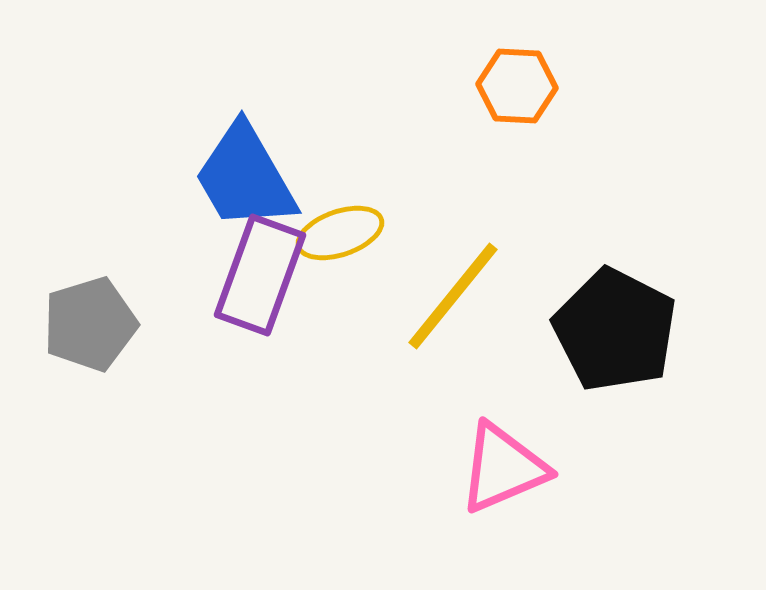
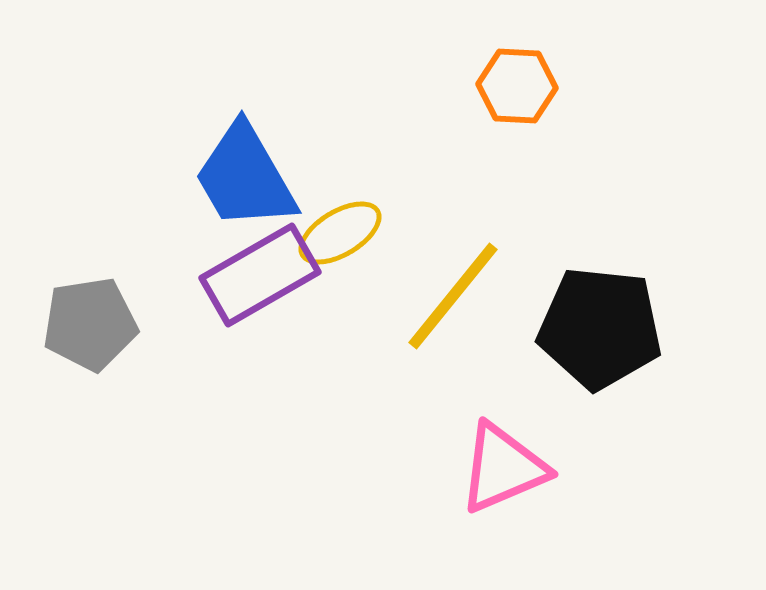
yellow ellipse: rotated 12 degrees counterclockwise
purple rectangle: rotated 40 degrees clockwise
gray pentagon: rotated 8 degrees clockwise
black pentagon: moved 15 px left, 2 px up; rotated 21 degrees counterclockwise
